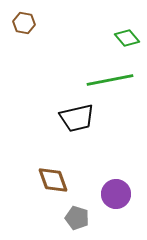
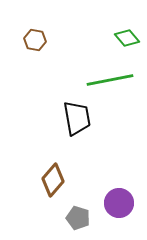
brown hexagon: moved 11 px right, 17 px down
black trapezoid: rotated 87 degrees counterclockwise
brown diamond: rotated 60 degrees clockwise
purple circle: moved 3 px right, 9 px down
gray pentagon: moved 1 px right
